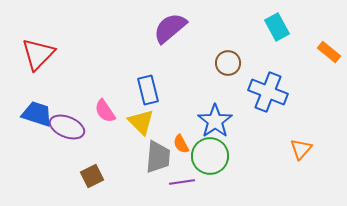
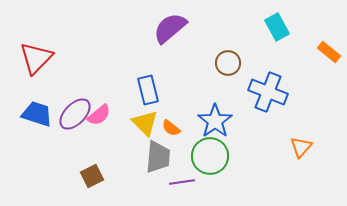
red triangle: moved 2 px left, 4 px down
pink semicircle: moved 6 px left, 4 px down; rotated 95 degrees counterclockwise
yellow triangle: moved 4 px right, 1 px down
purple ellipse: moved 8 px right, 13 px up; rotated 68 degrees counterclockwise
orange semicircle: moved 10 px left, 16 px up; rotated 24 degrees counterclockwise
orange triangle: moved 2 px up
